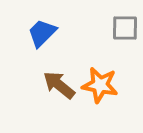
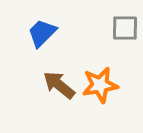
orange star: rotated 21 degrees counterclockwise
